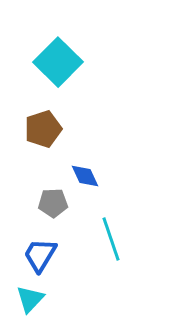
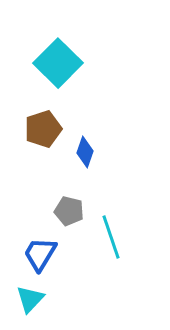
cyan square: moved 1 px down
blue diamond: moved 24 px up; rotated 44 degrees clockwise
gray pentagon: moved 16 px right, 8 px down; rotated 16 degrees clockwise
cyan line: moved 2 px up
blue trapezoid: moved 1 px up
